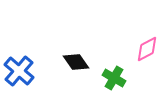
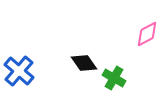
pink diamond: moved 15 px up
black diamond: moved 8 px right, 1 px down
